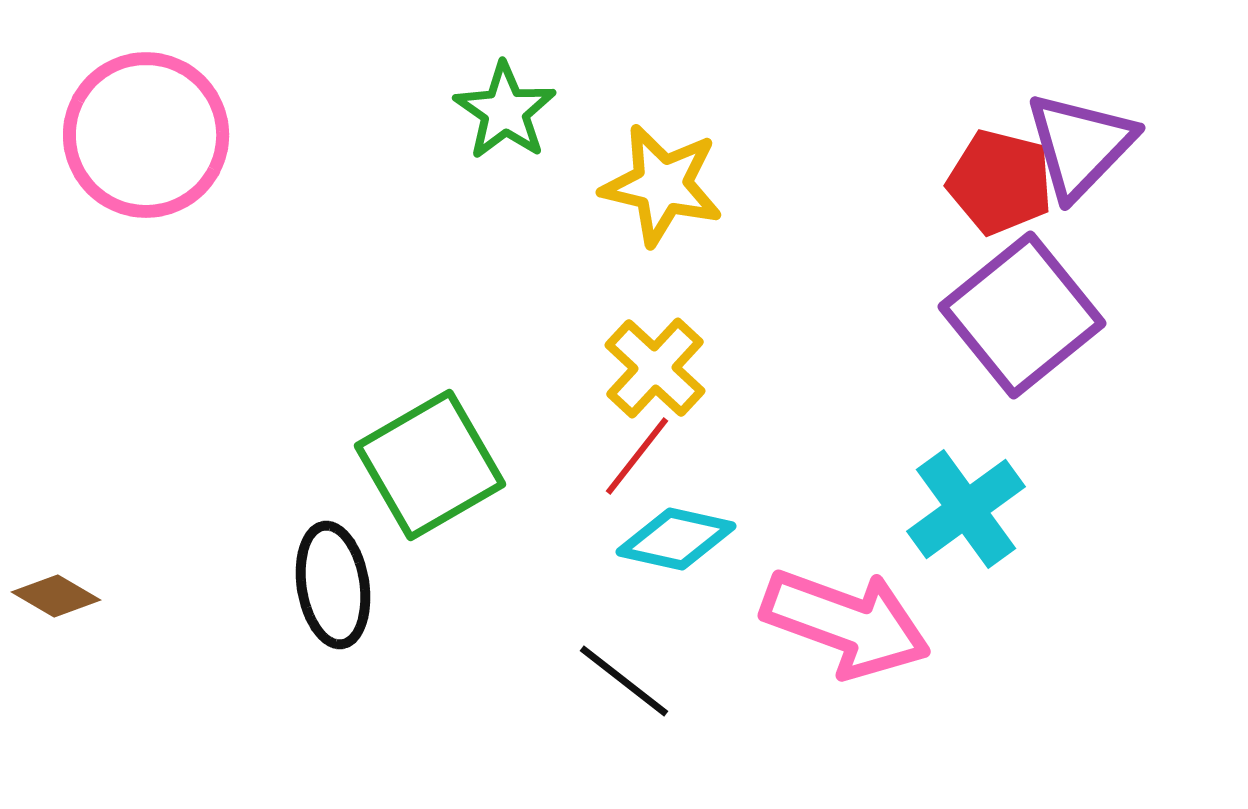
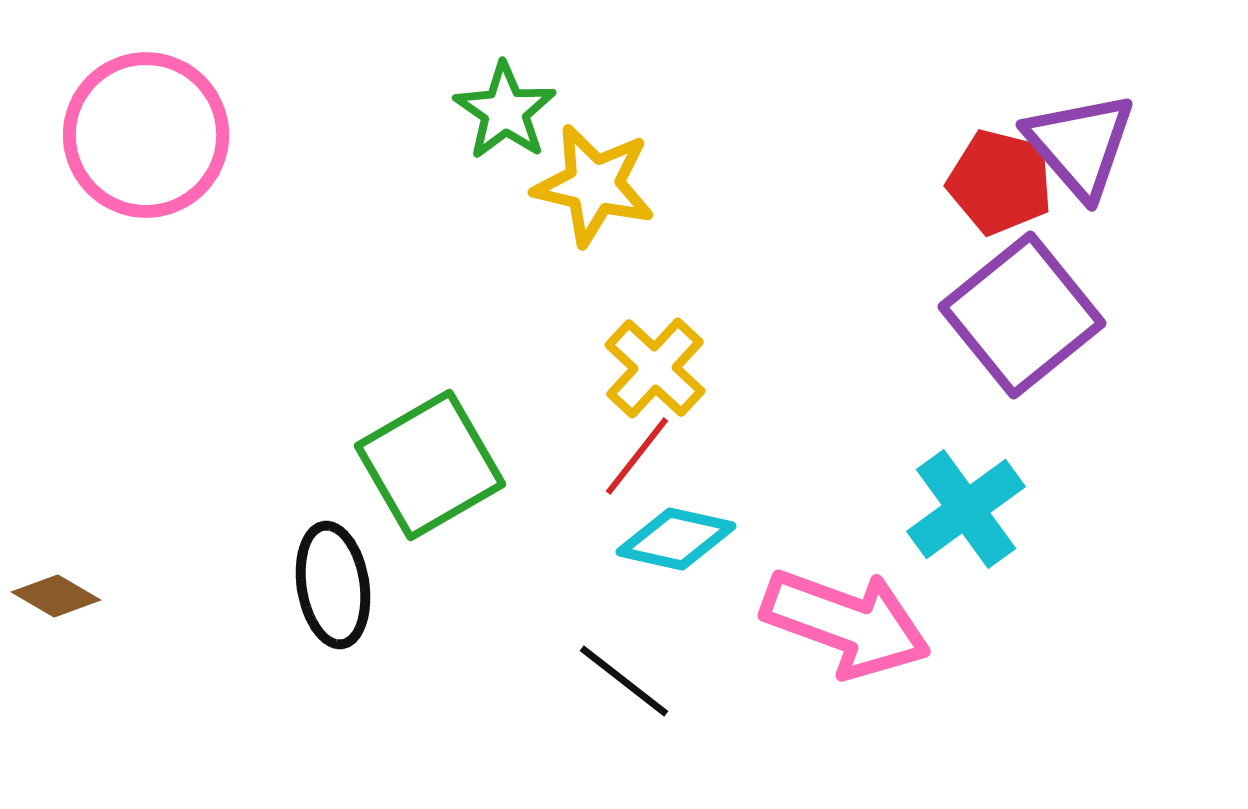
purple triangle: rotated 25 degrees counterclockwise
yellow star: moved 68 px left
